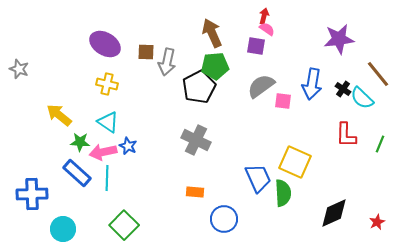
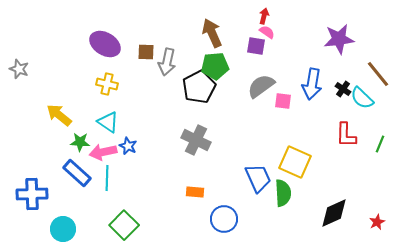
pink semicircle: moved 3 px down
